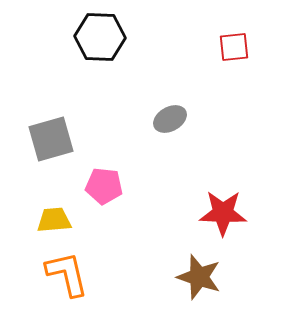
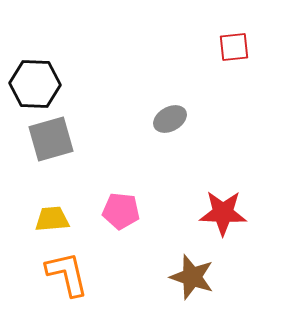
black hexagon: moved 65 px left, 47 px down
pink pentagon: moved 17 px right, 25 px down
yellow trapezoid: moved 2 px left, 1 px up
brown star: moved 7 px left
